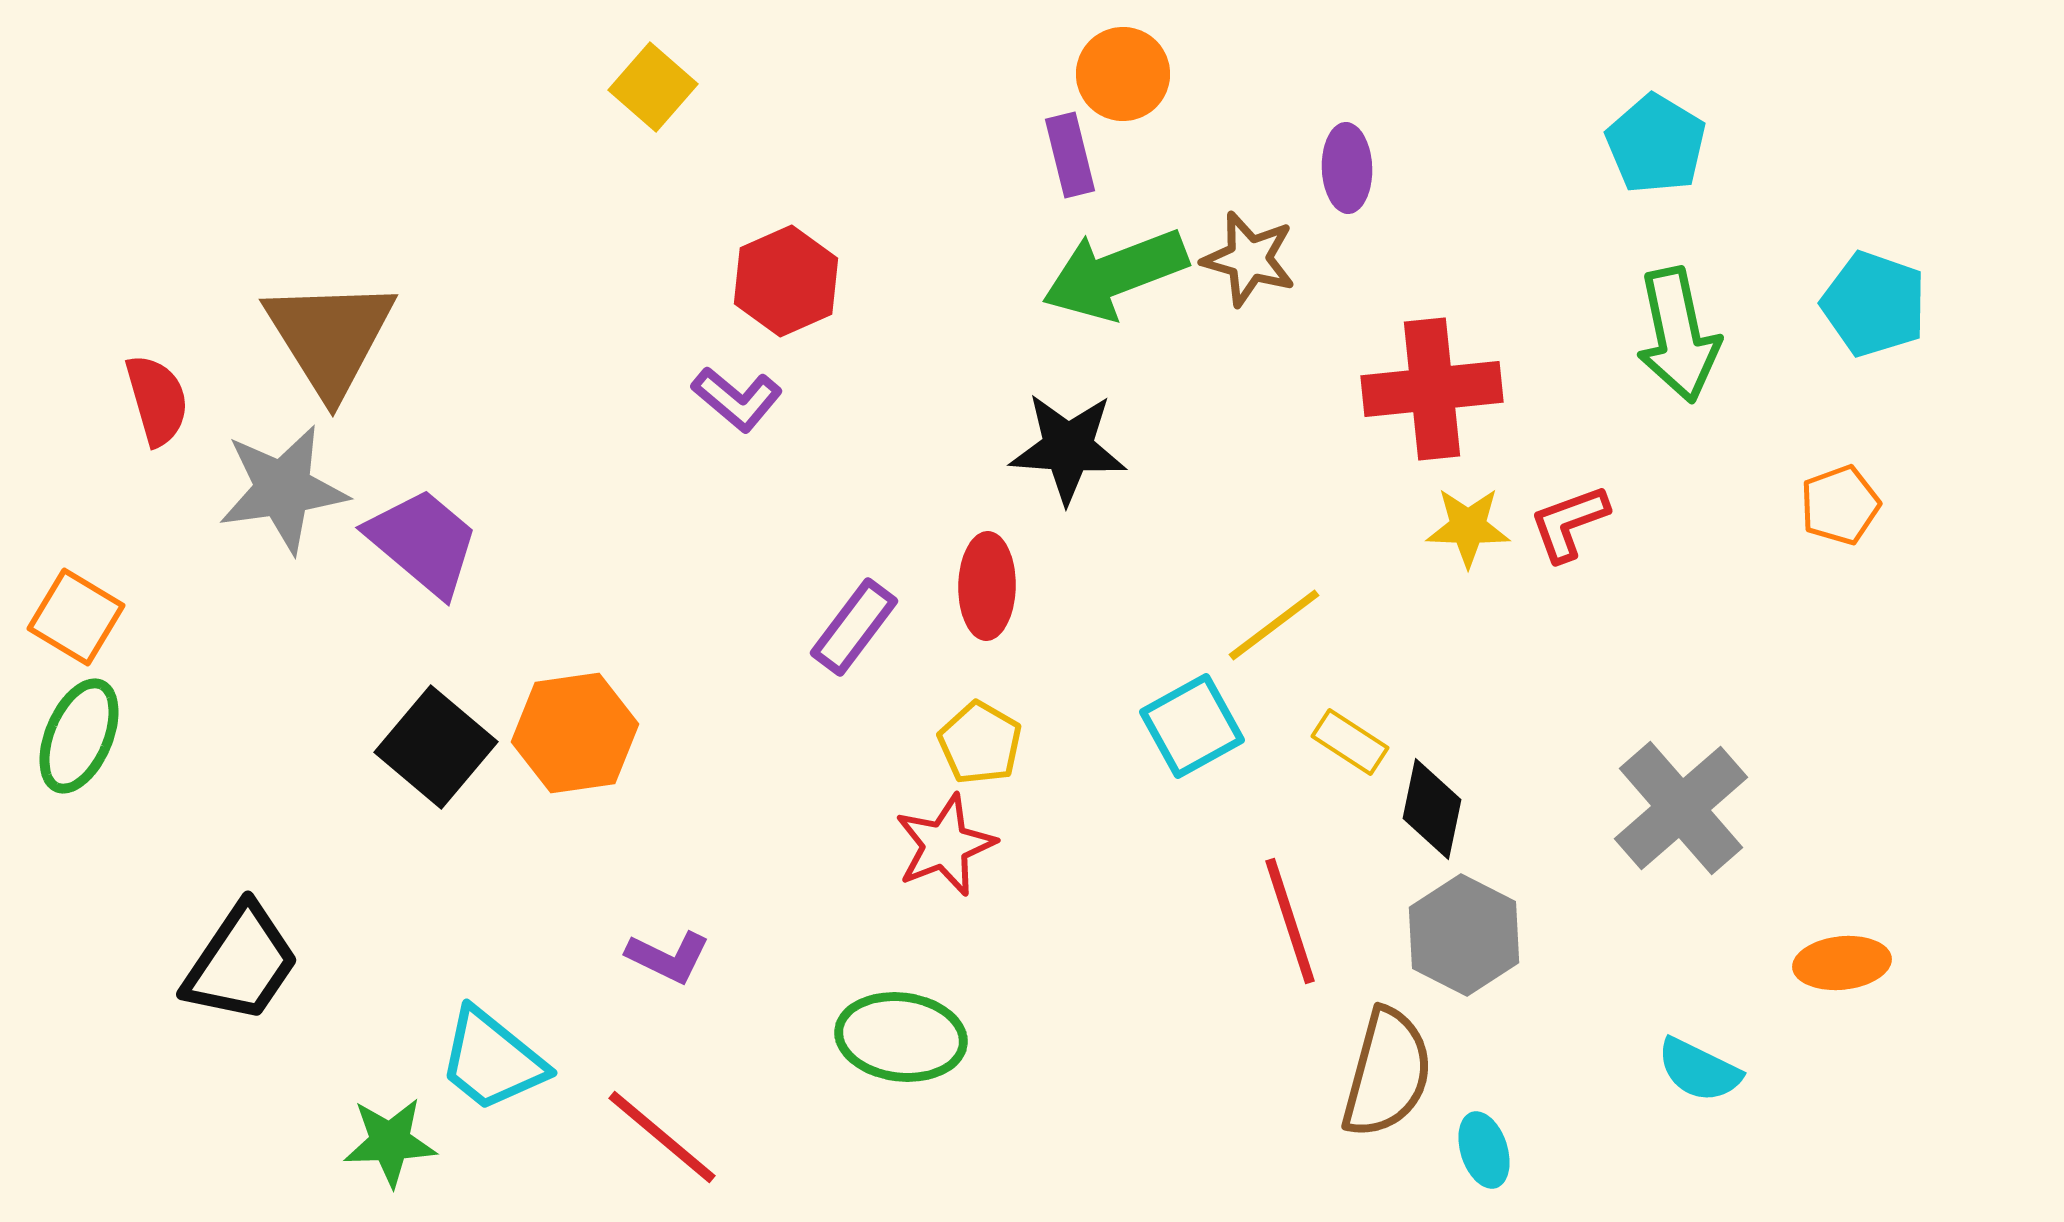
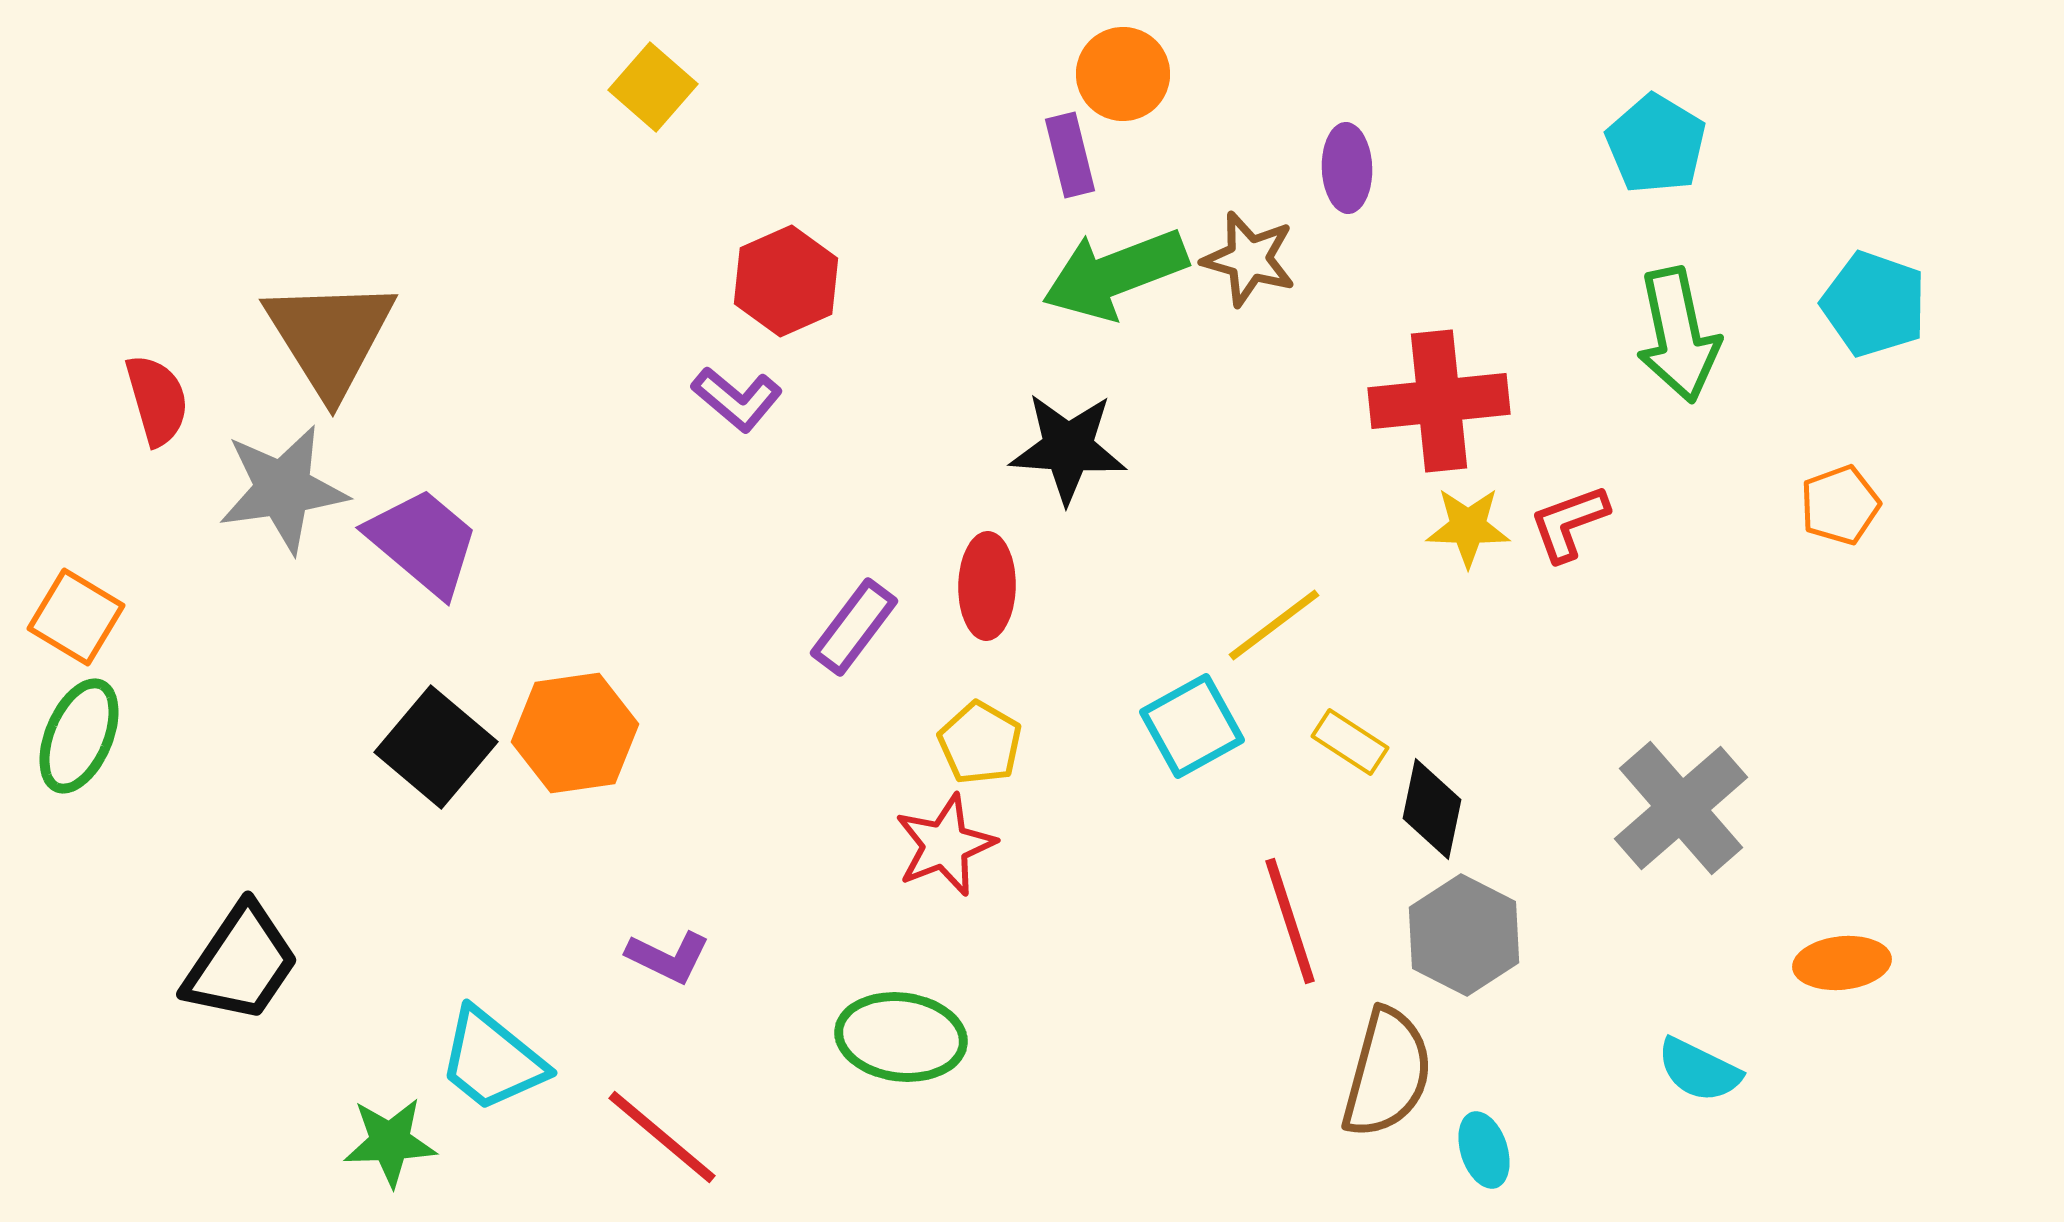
red cross at (1432, 389): moved 7 px right, 12 px down
